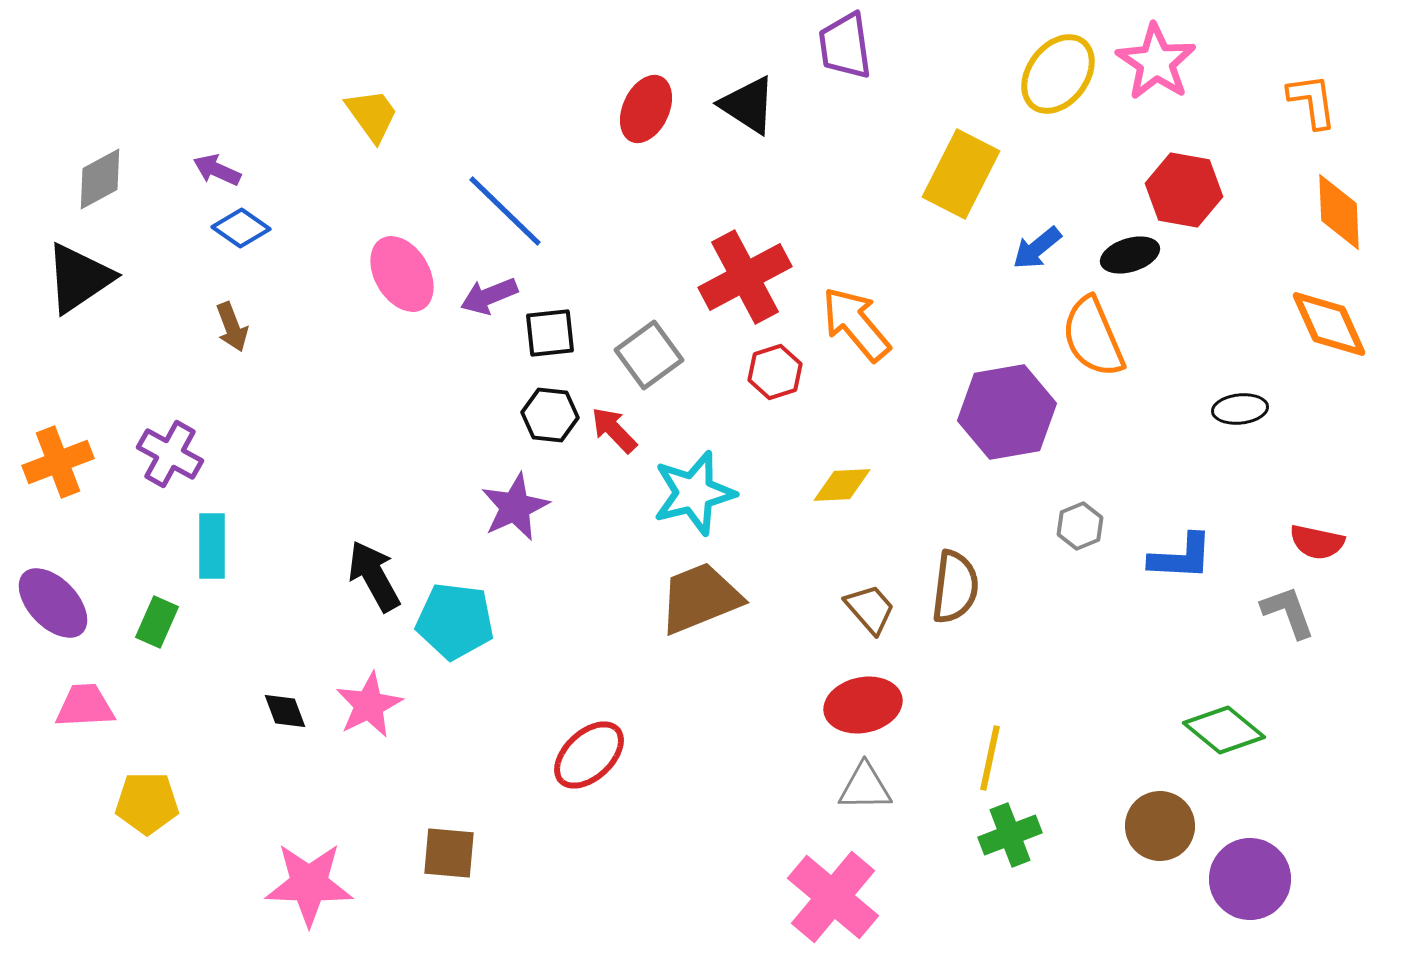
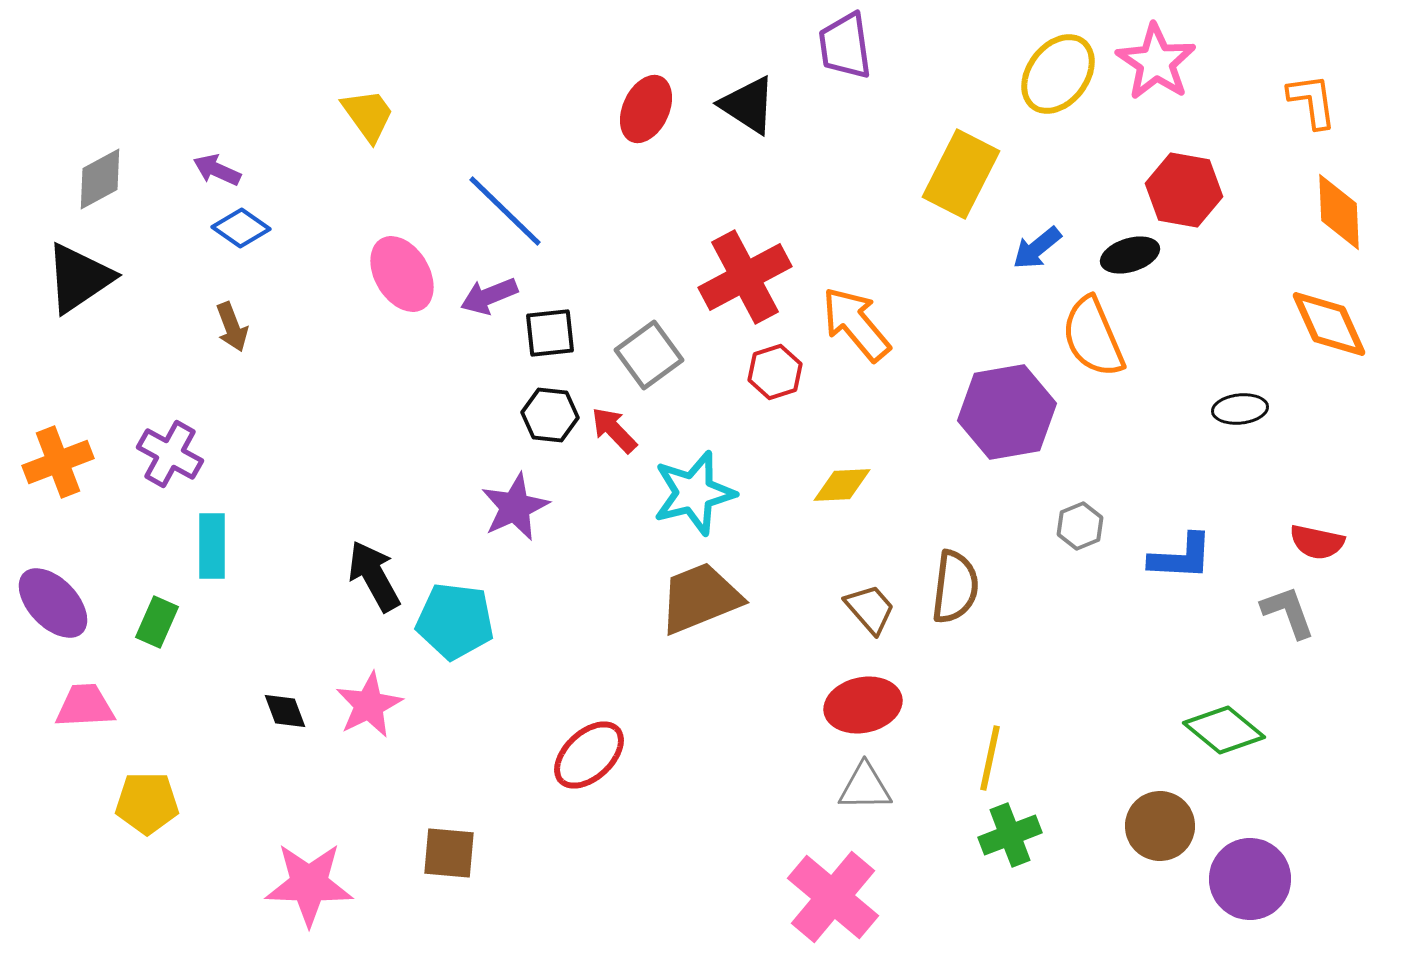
yellow trapezoid at (372, 115): moved 4 px left
